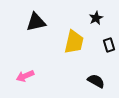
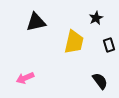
pink arrow: moved 2 px down
black semicircle: moved 4 px right; rotated 24 degrees clockwise
